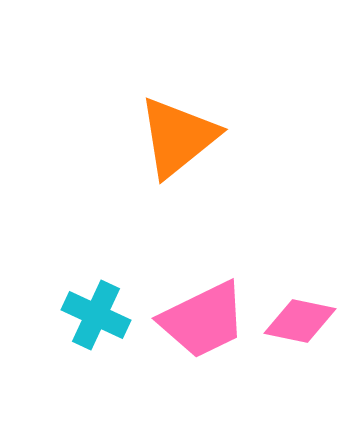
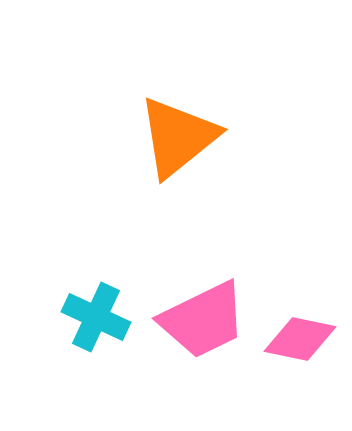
cyan cross: moved 2 px down
pink diamond: moved 18 px down
